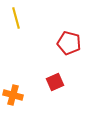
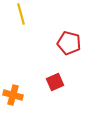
yellow line: moved 5 px right, 4 px up
